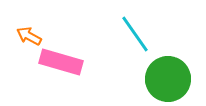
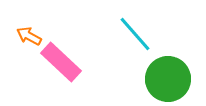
cyan line: rotated 6 degrees counterclockwise
pink rectangle: rotated 27 degrees clockwise
